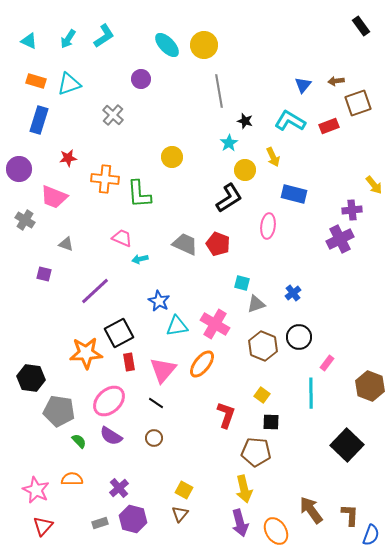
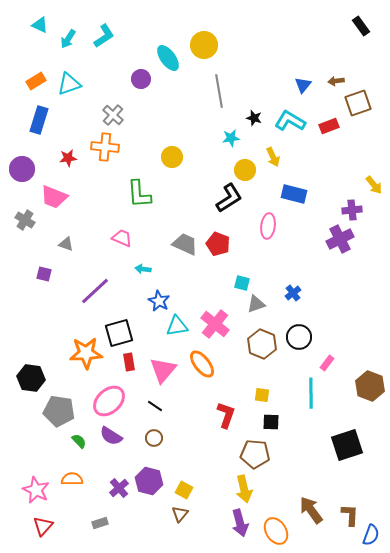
cyan triangle at (29, 41): moved 11 px right, 16 px up
cyan ellipse at (167, 45): moved 1 px right, 13 px down; rotated 8 degrees clockwise
orange rectangle at (36, 81): rotated 48 degrees counterclockwise
black star at (245, 121): moved 9 px right, 3 px up
cyan star at (229, 143): moved 2 px right, 5 px up; rotated 24 degrees clockwise
purple circle at (19, 169): moved 3 px right
orange cross at (105, 179): moved 32 px up
cyan arrow at (140, 259): moved 3 px right, 10 px down; rotated 21 degrees clockwise
pink cross at (215, 324): rotated 8 degrees clockwise
black square at (119, 333): rotated 12 degrees clockwise
brown hexagon at (263, 346): moved 1 px left, 2 px up
orange ellipse at (202, 364): rotated 76 degrees counterclockwise
yellow square at (262, 395): rotated 28 degrees counterclockwise
black line at (156, 403): moved 1 px left, 3 px down
black square at (347, 445): rotated 28 degrees clockwise
brown pentagon at (256, 452): moved 1 px left, 2 px down
purple hexagon at (133, 519): moved 16 px right, 38 px up
